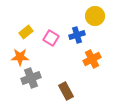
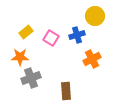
brown rectangle: rotated 24 degrees clockwise
